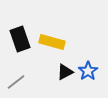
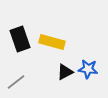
blue star: moved 2 px up; rotated 30 degrees counterclockwise
